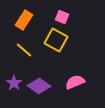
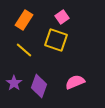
pink square: rotated 32 degrees clockwise
yellow square: rotated 10 degrees counterclockwise
purple diamond: rotated 75 degrees clockwise
